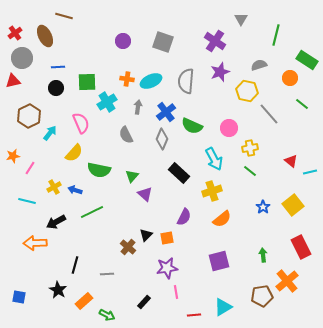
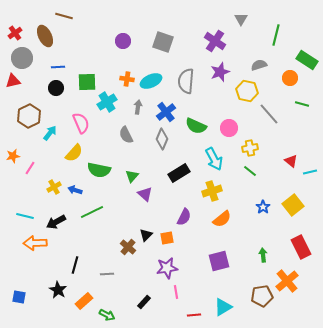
green line at (302, 104): rotated 24 degrees counterclockwise
green semicircle at (192, 126): moved 4 px right
black rectangle at (179, 173): rotated 75 degrees counterclockwise
cyan line at (27, 201): moved 2 px left, 15 px down
